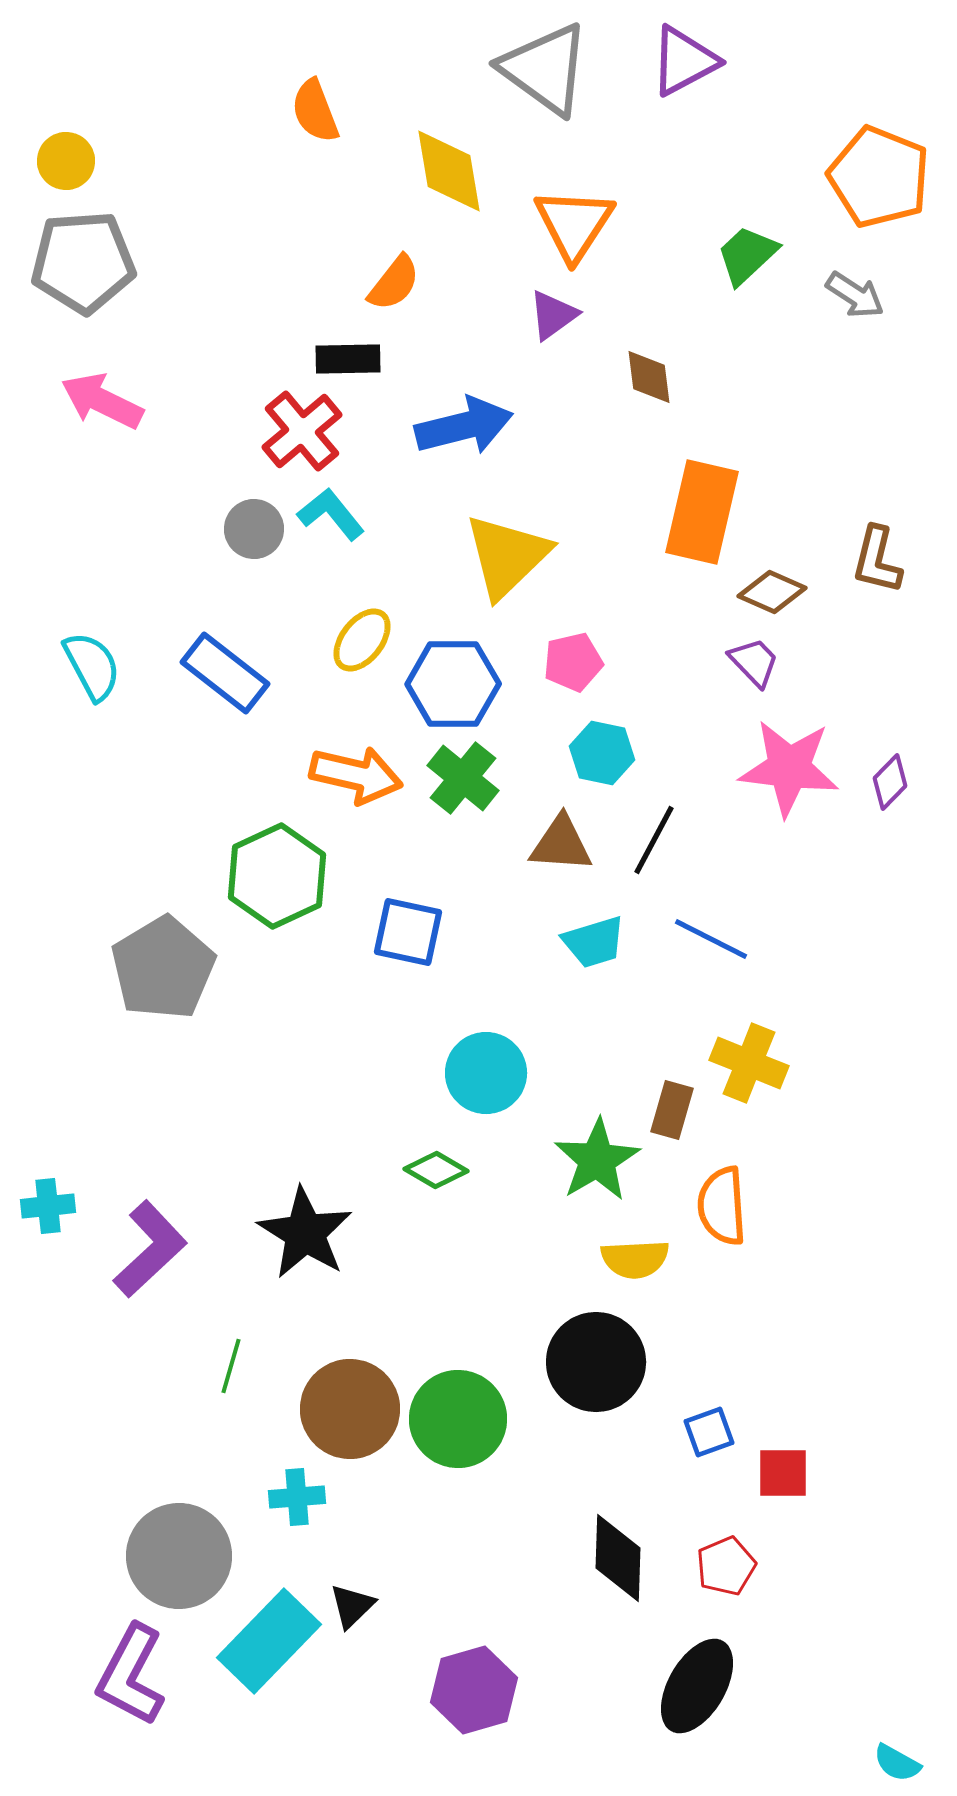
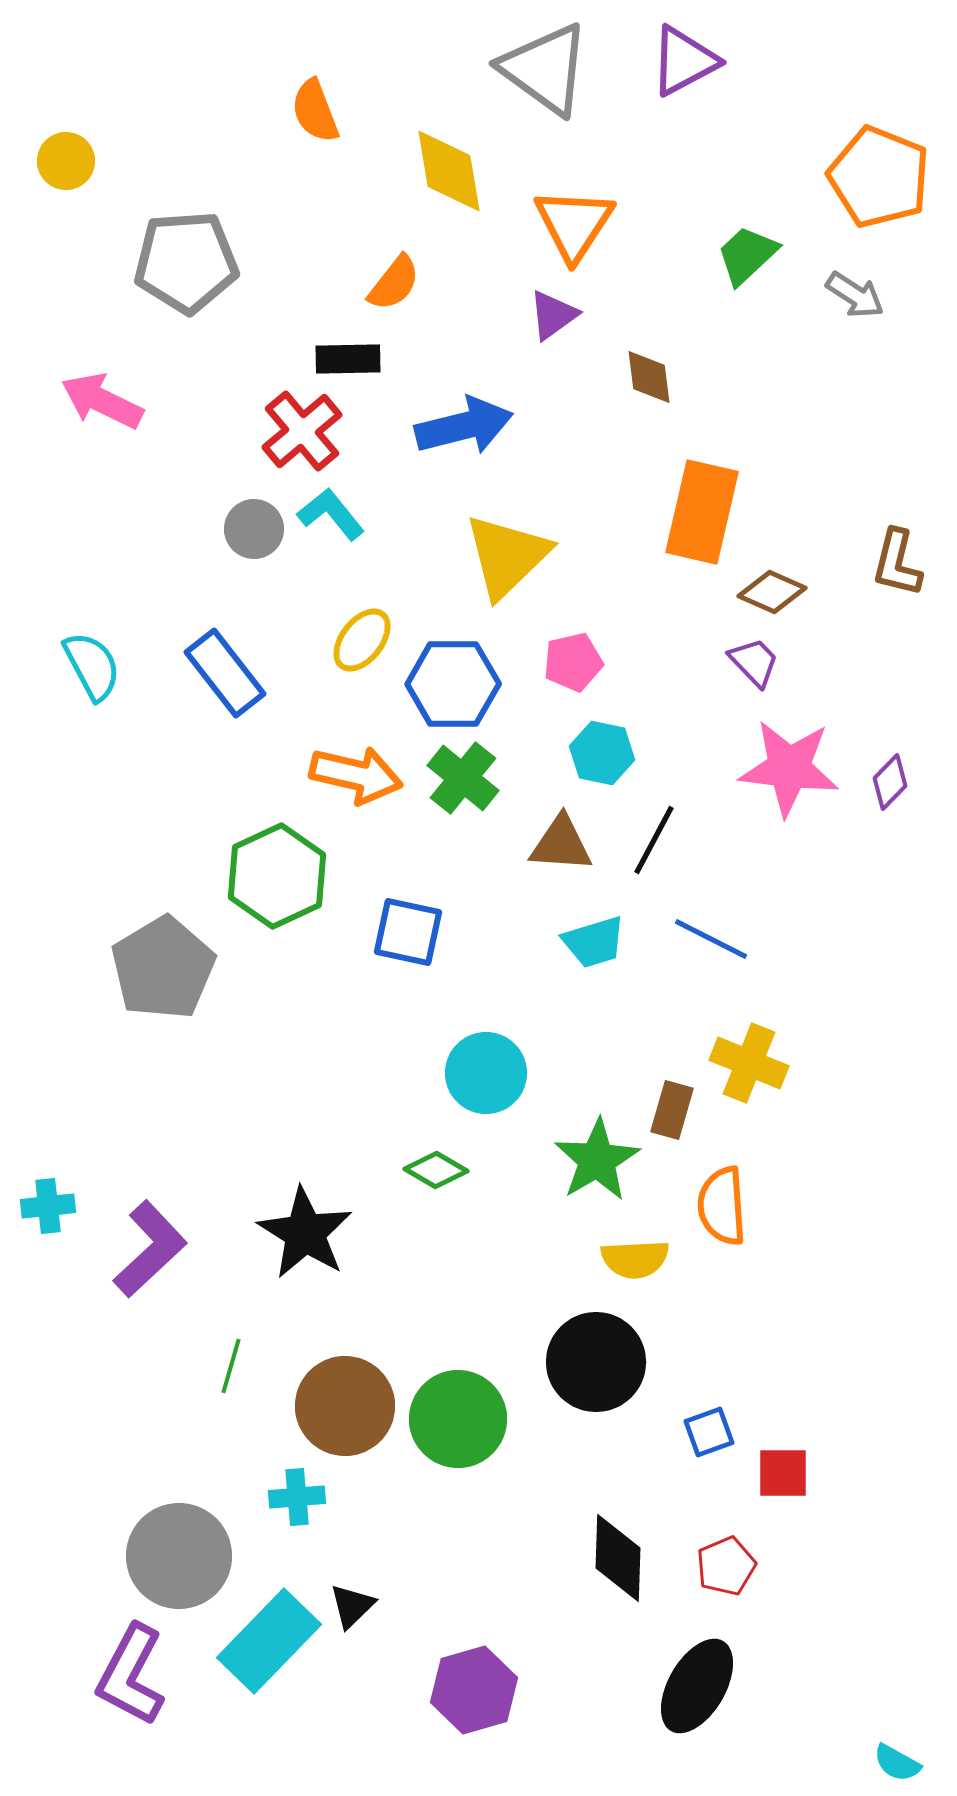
gray pentagon at (83, 262): moved 103 px right
brown L-shape at (877, 560): moved 20 px right, 3 px down
blue rectangle at (225, 673): rotated 14 degrees clockwise
brown circle at (350, 1409): moved 5 px left, 3 px up
